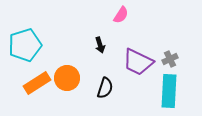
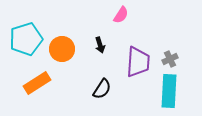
cyan pentagon: moved 1 px right, 6 px up
purple trapezoid: rotated 112 degrees counterclockwise
orange circle: moved 5 px left, 29 px up
black semicircle: moved 3 px left, 1 px down; rotated 15 degrees clockwise
